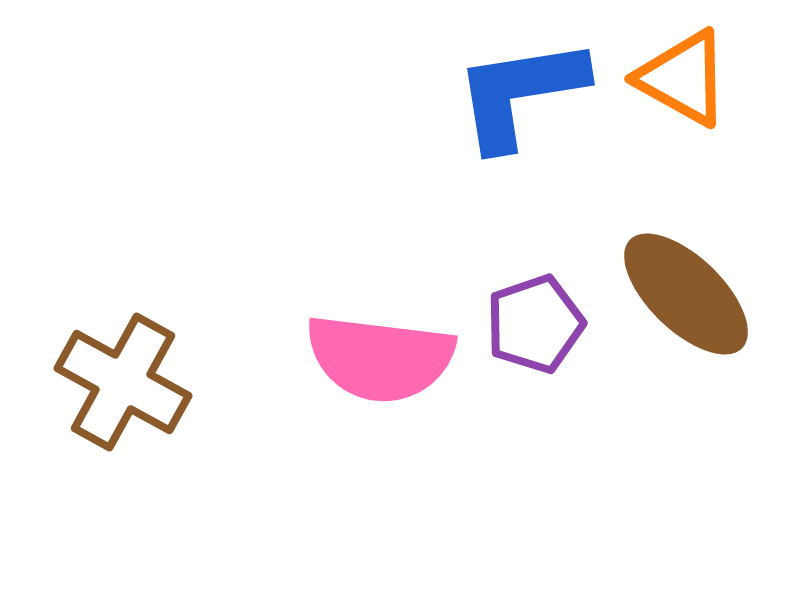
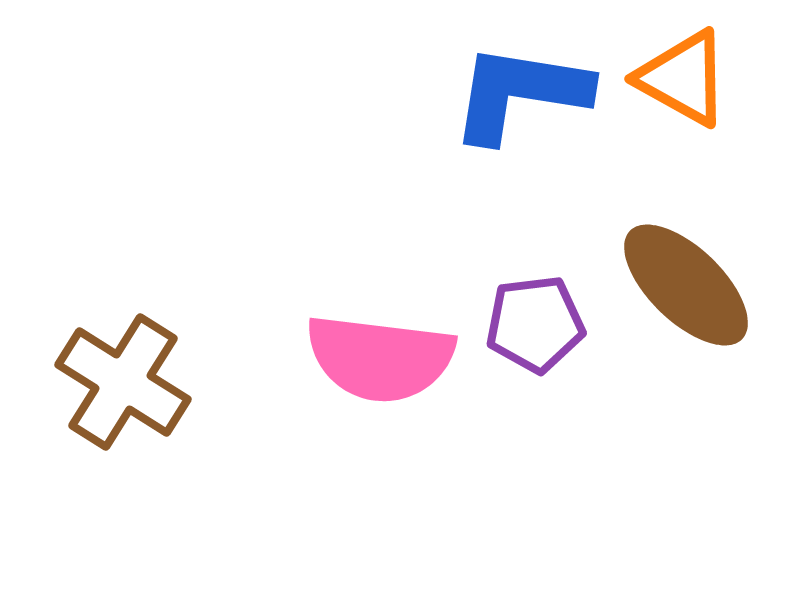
blue L-shape: rotated 18 degrees clockwise
brown ellipse: moved 9 px up
purple pentagon: rotated 12 degrees clockwise
brown cross: rotated 3 degrees clockwise
